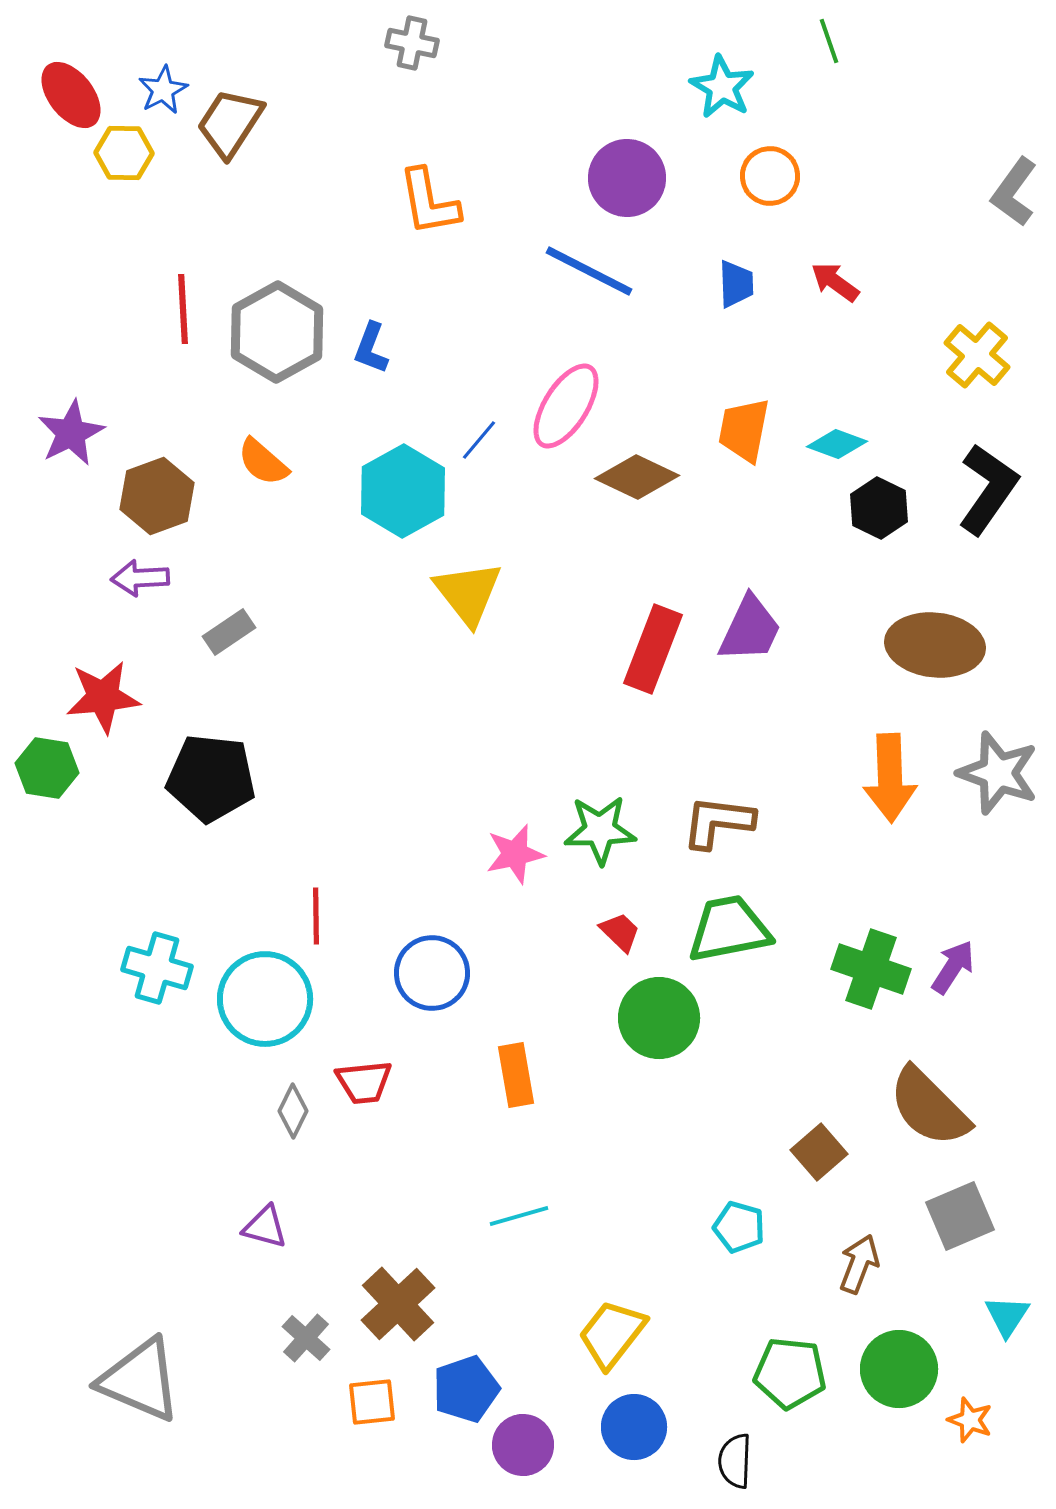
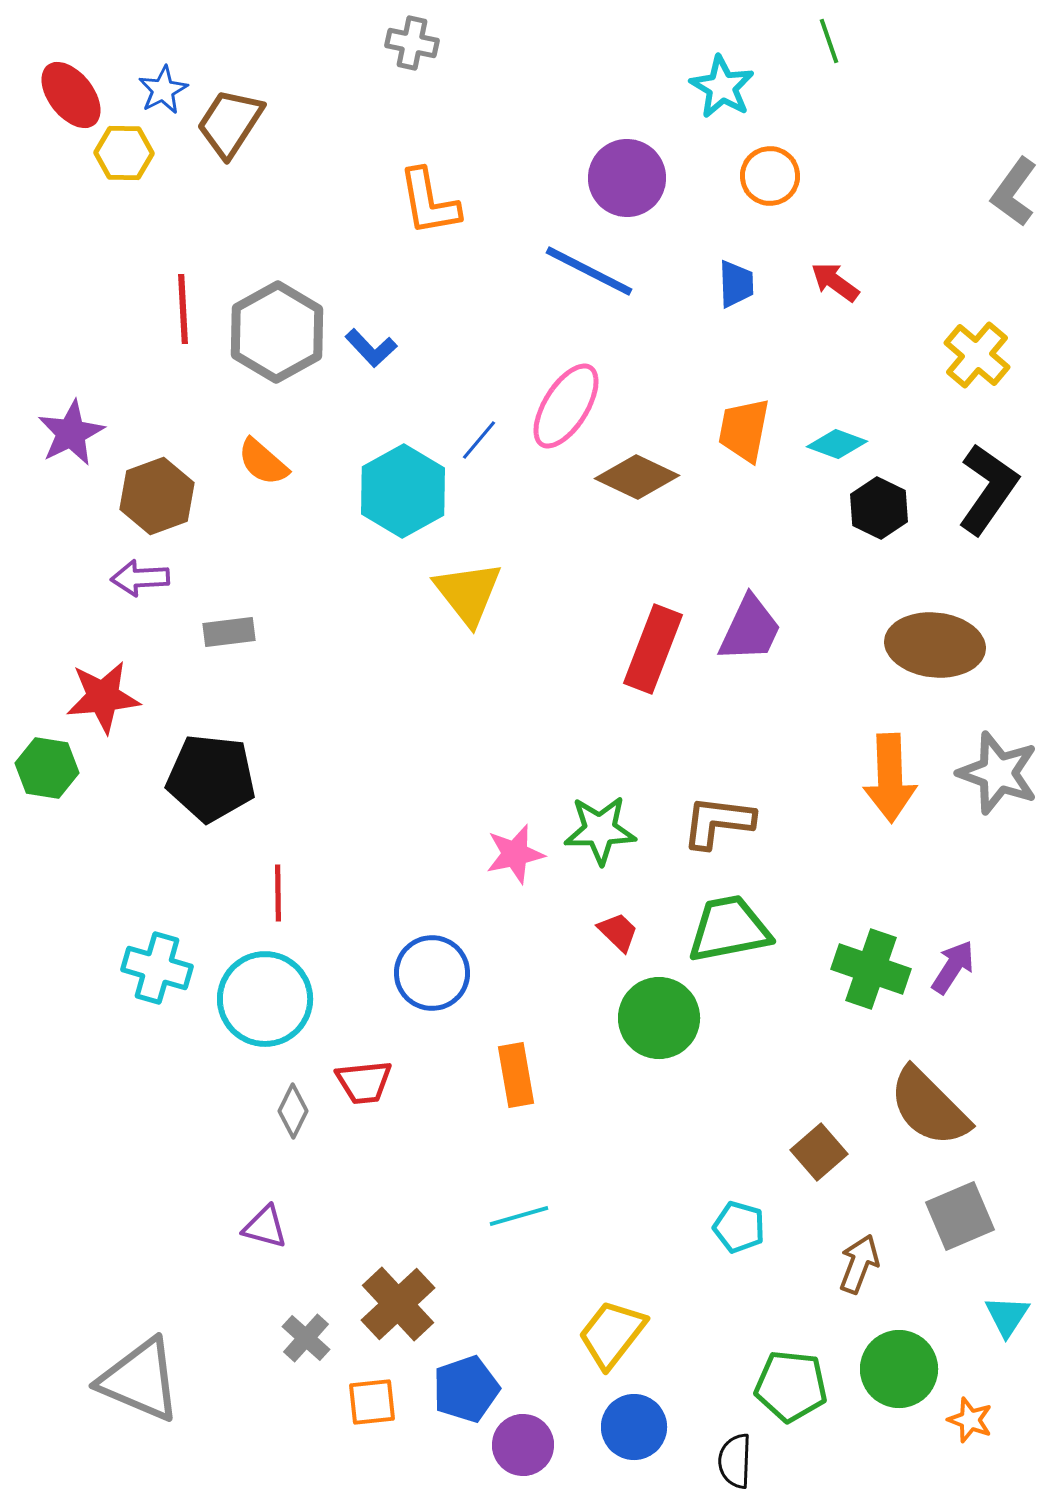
blue L-shape at (371, 348): rotated 64 degrees counterclockwise
gray rectangle at (229, 632): rotated 27 degrees clockwise
red line at (316, 916): moved 38 px left, 23 px up
red trapezoid at (620, 932): moved 2 px left
green pentagon at (790, 1373): moved 1 px right, 13 px down
